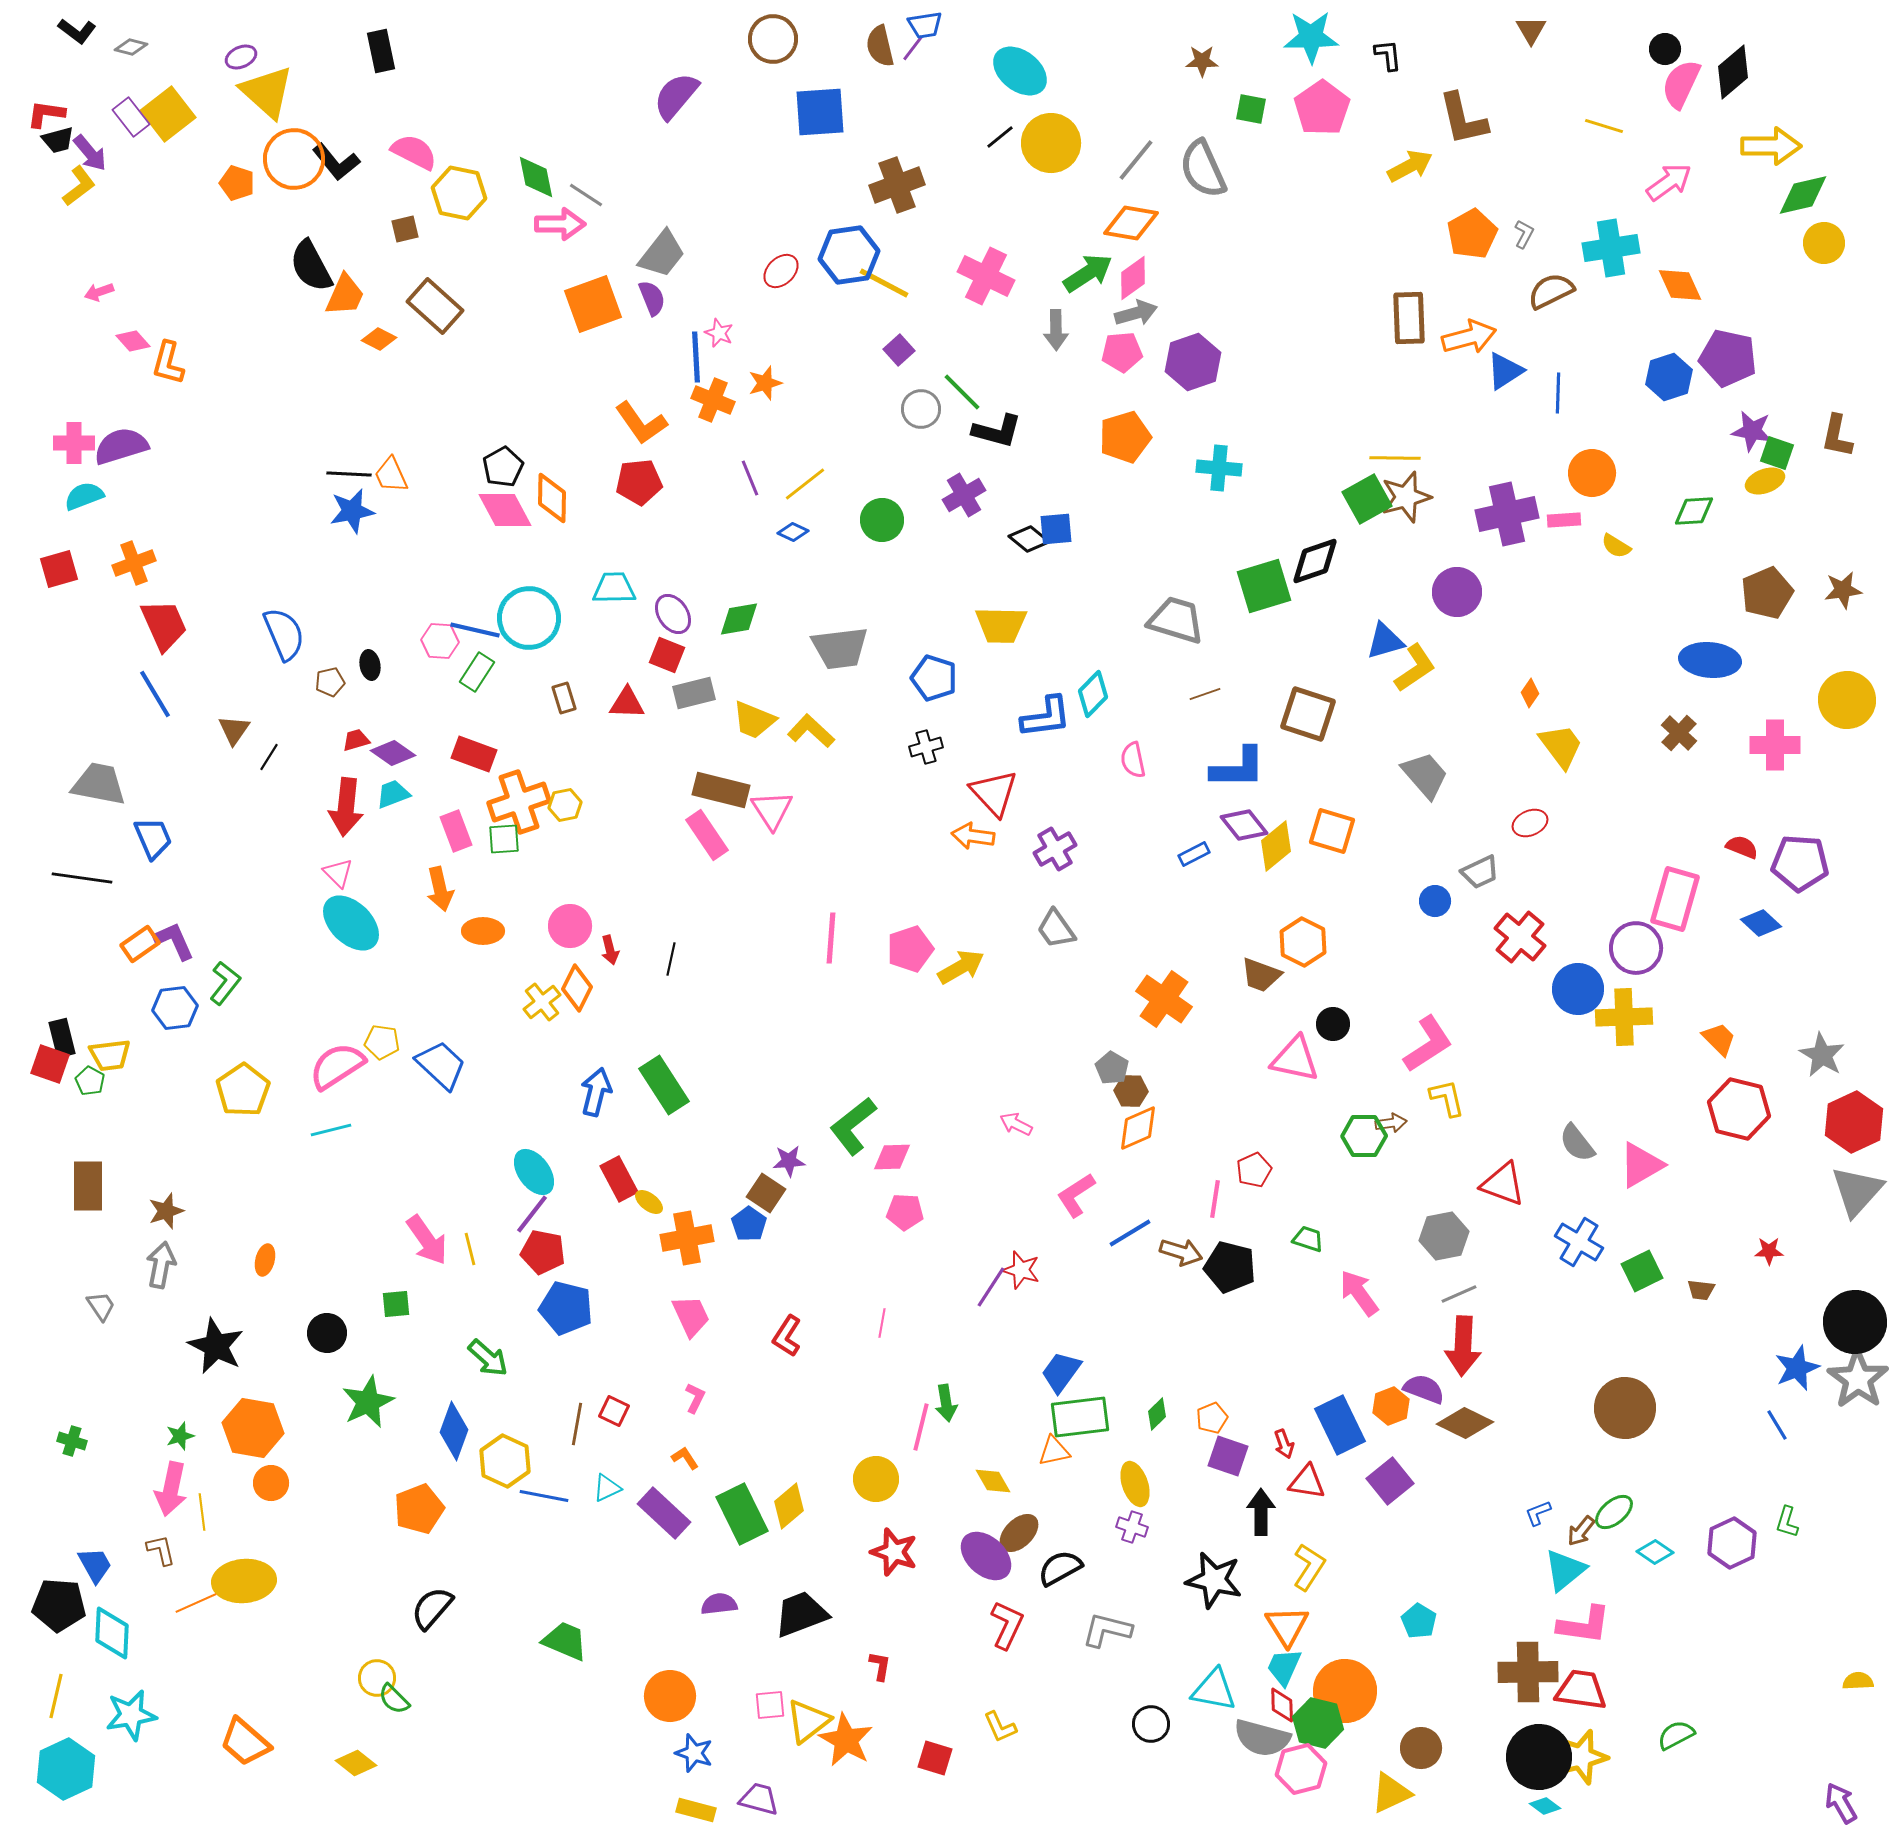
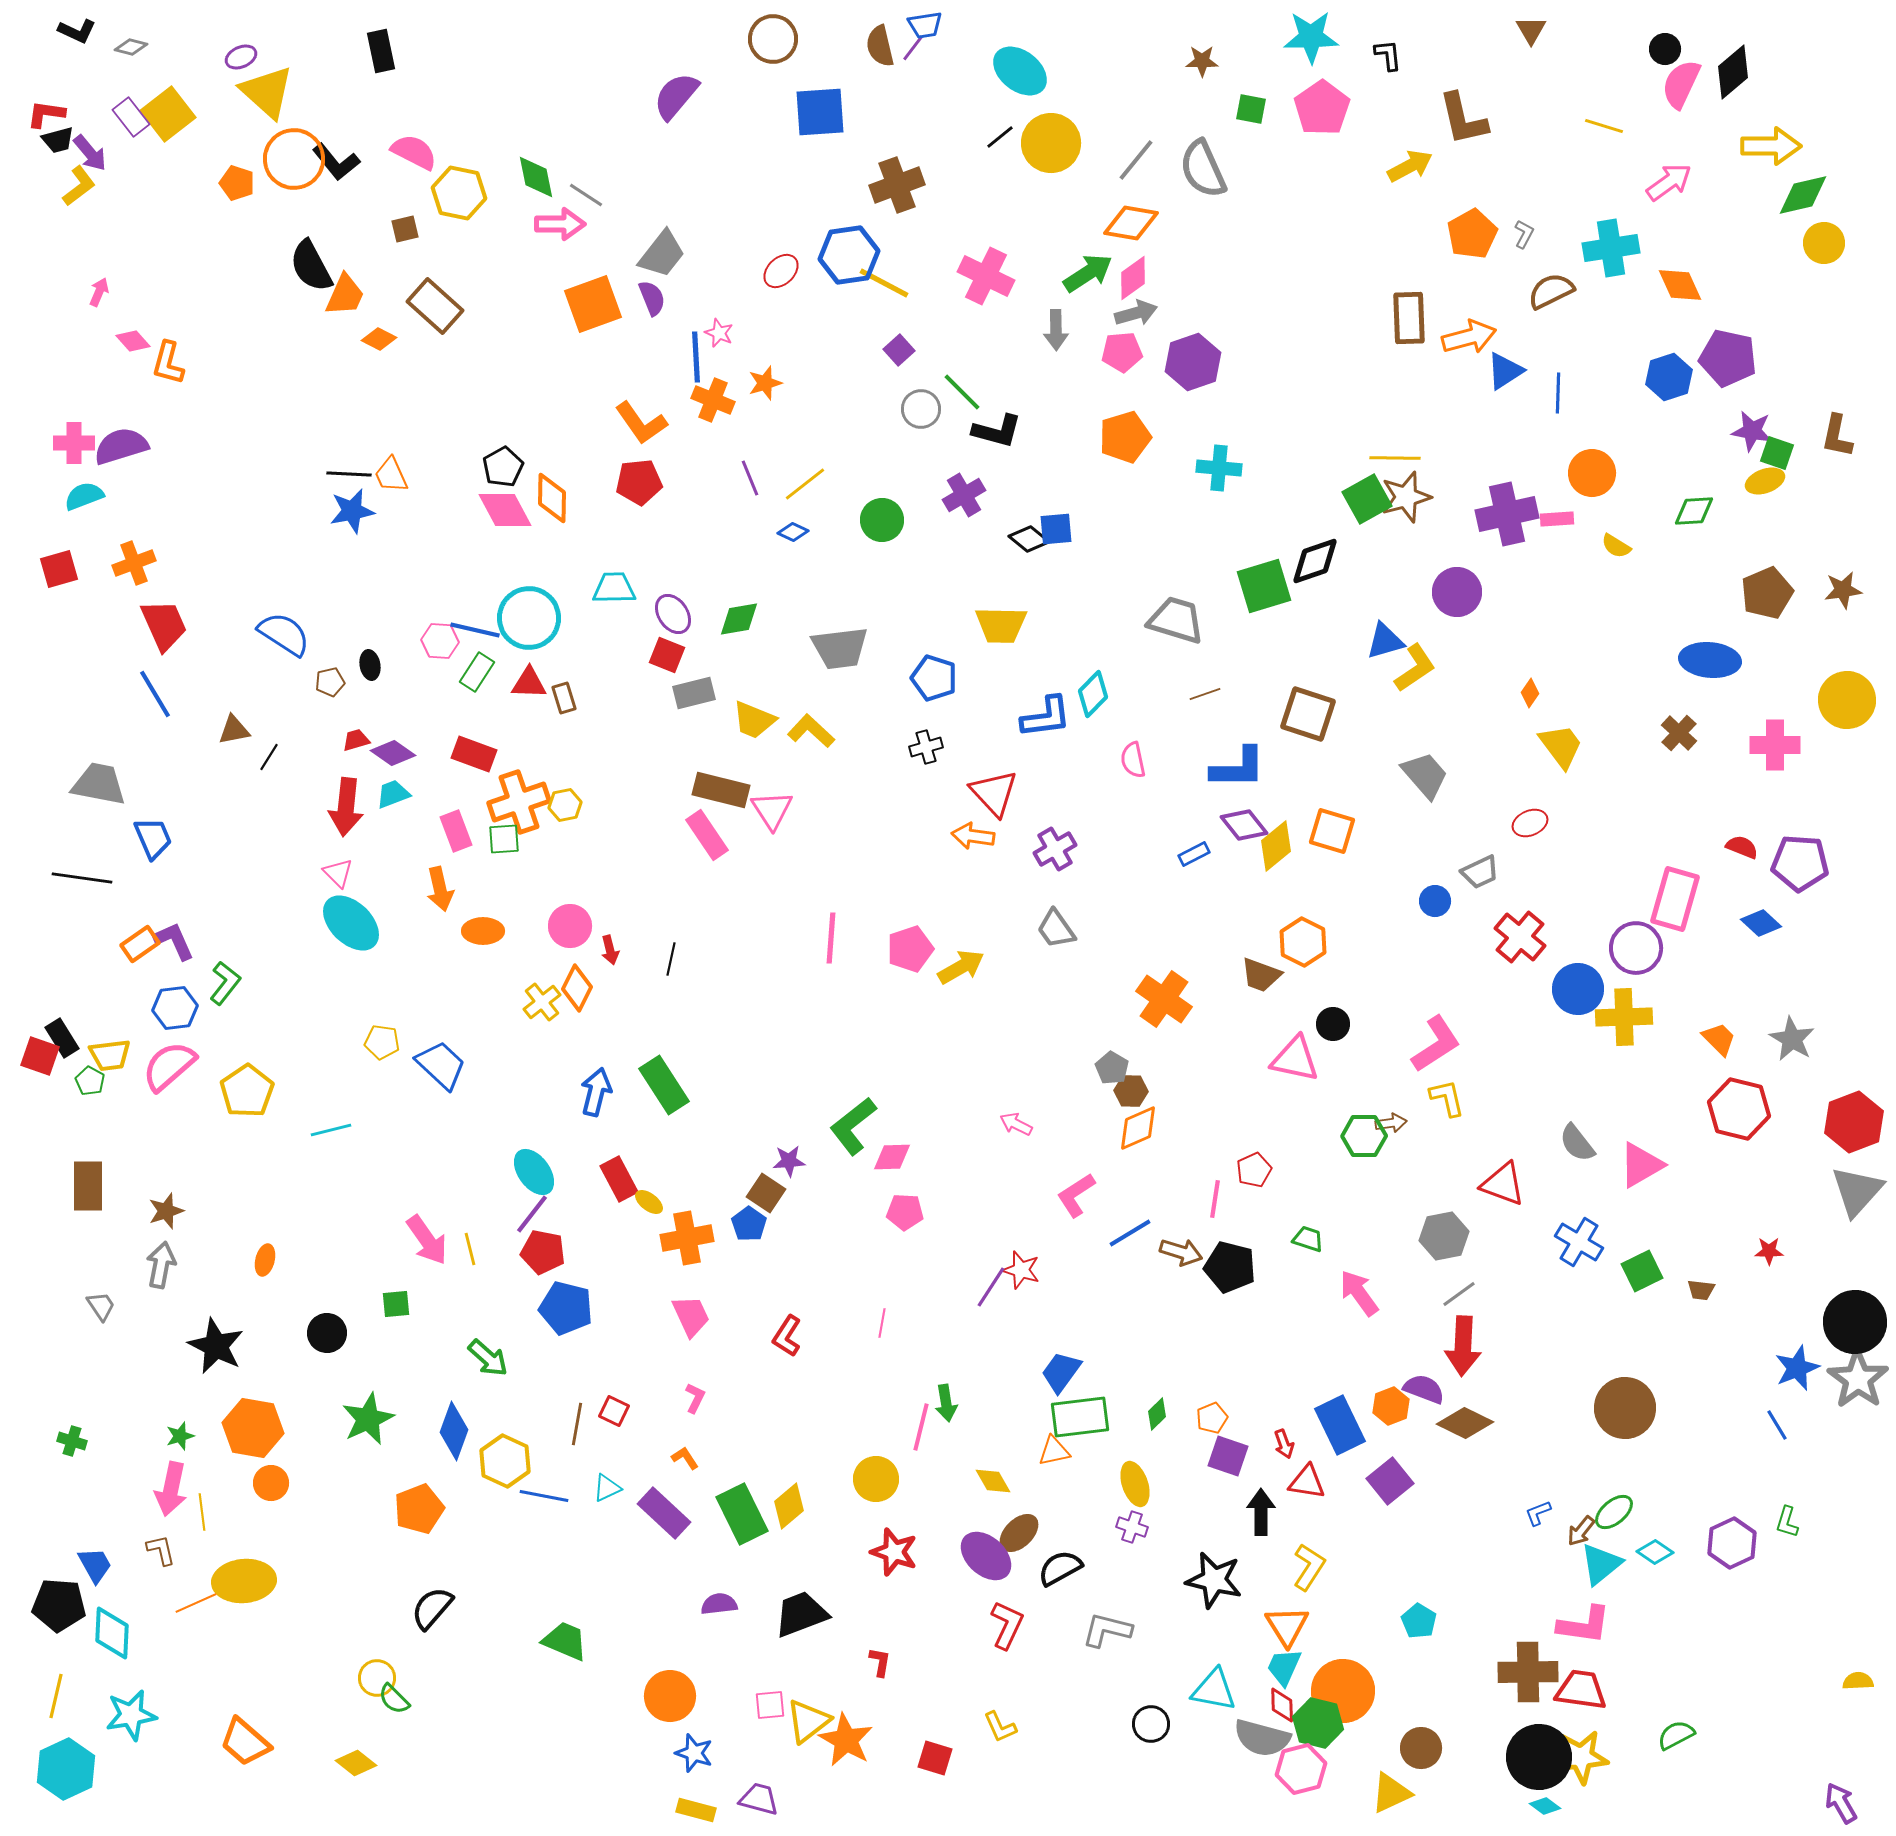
black L-shape at (77, 31): rotated 12 degrees counterclockwise
pink arrow at (99, 292): rotated 132 degrees clockwise
pink rectangle at (1564, 520): moved 7 px left, 1 px up
blue semicircle at (284, 634): rotated 34 degrees counterclockwise
red triangle at (627, 703): moved 98 px left, 20 px up
brown triangle at (234, 730): rotated 44 degrees clockwise
black rectangle at (62, 1038): rotated 18 degrees counterclockwise
pink L-shape at (1428, 1044): moved 8 px right
gray star at (1822, 1055): moved 30 px left, 16 px up
red square at (50, 1064): moved 10 px left, 8 px up
pink semicircle at (337, 1066): moved 168 px left; rotated 8 degrees counterclockwise
yellow pentagon at (243, 1090): moved 4 px right, 1 px down
red hexagon at (1854, 1122): rotated 4 degrees clockwise
gray line at (1459, 1294): rotated 12 degrees counterclockwise
green star at (368, 1402): moved 17 px down
cyan triangle at (1565, 1570): moved 36 px right, 6 px up
red L-shape at (880, 1666): moved 4 px up
orange circle at (1345, 1691): moved 2 px left
yellow star at (1581, 1757): rotated 10 degrees clockwise
